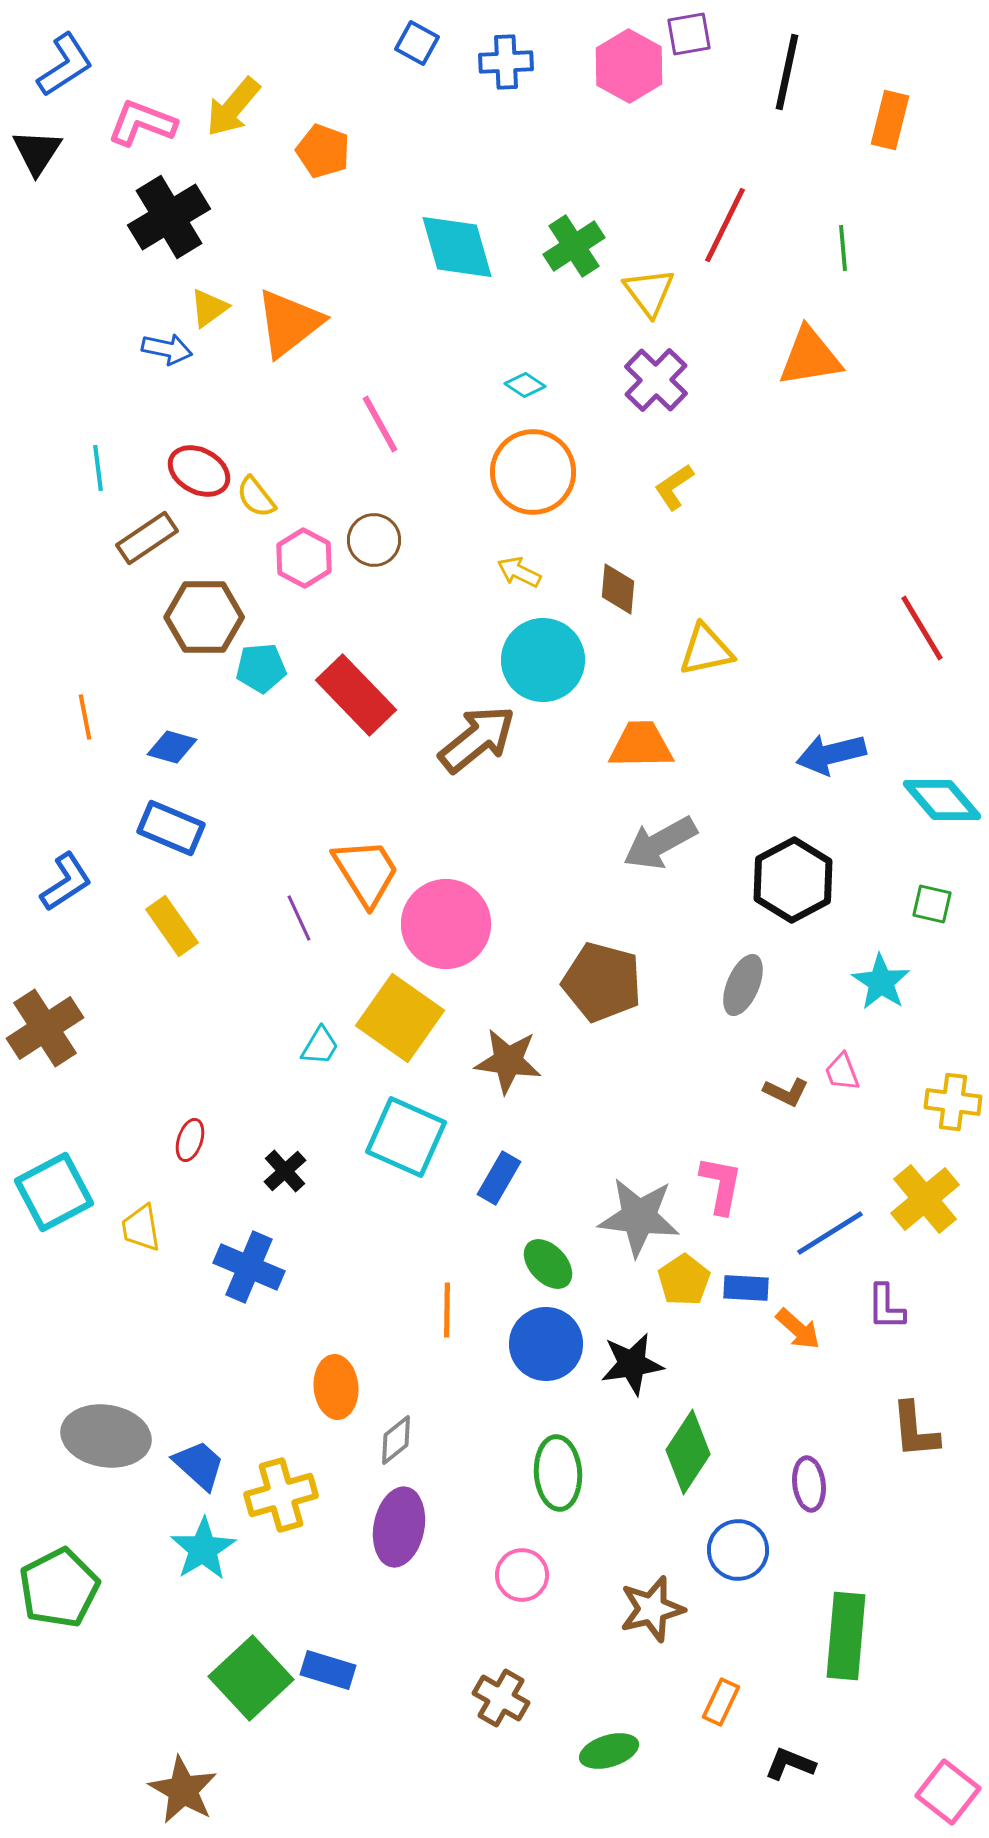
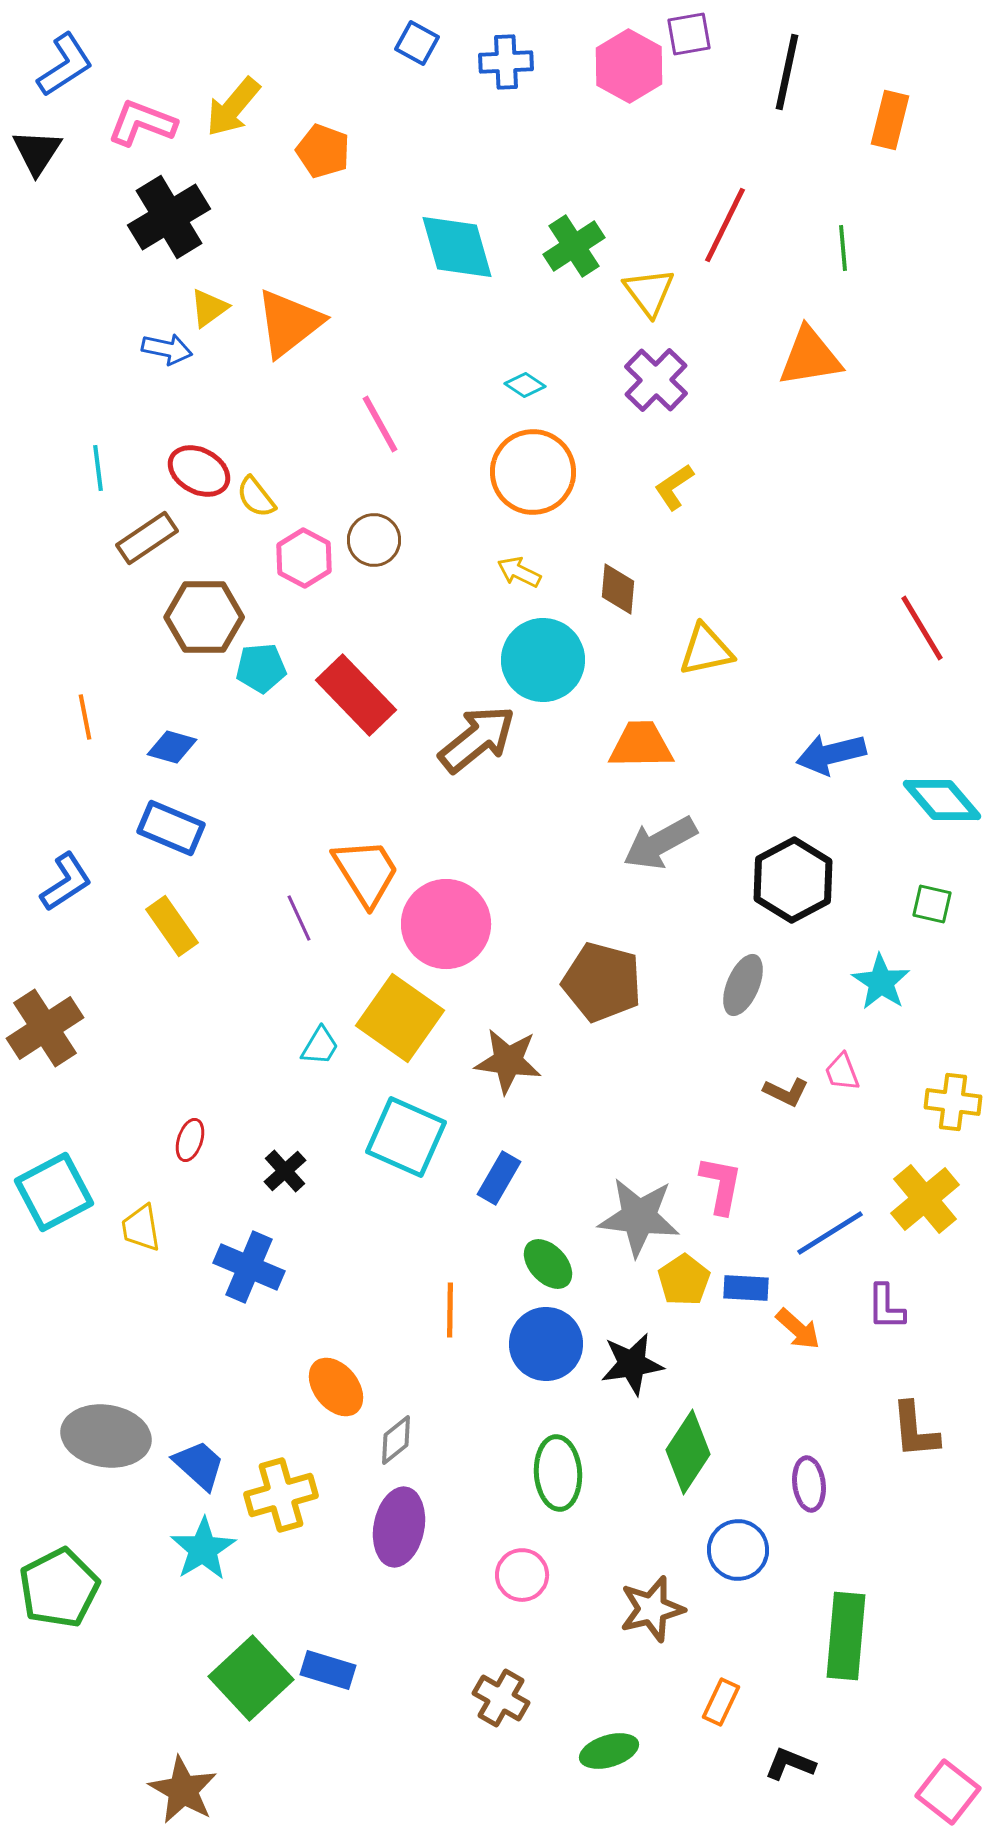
orange line at (447, 1310): moved 3 px right
orange ellipse at (336, 1387): rotated 34 degrees counterclockwise
